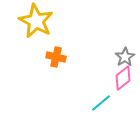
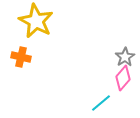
orange cross: moved 35 px left
pink diamond: rotated 10 degrees counterclockwise
